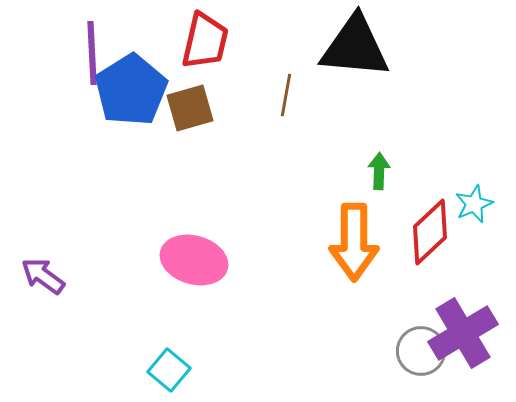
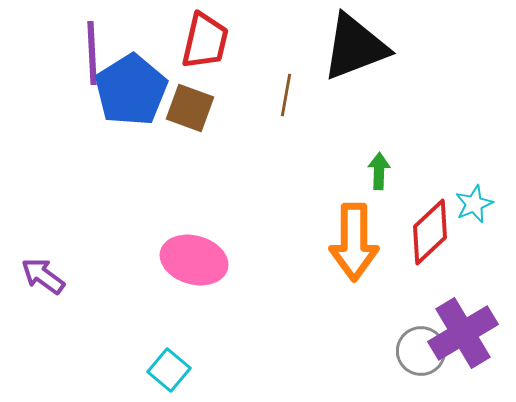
black triangle: rotated 26 degrees counterclockwise
brown square: rotated 36 degrees clockwise
